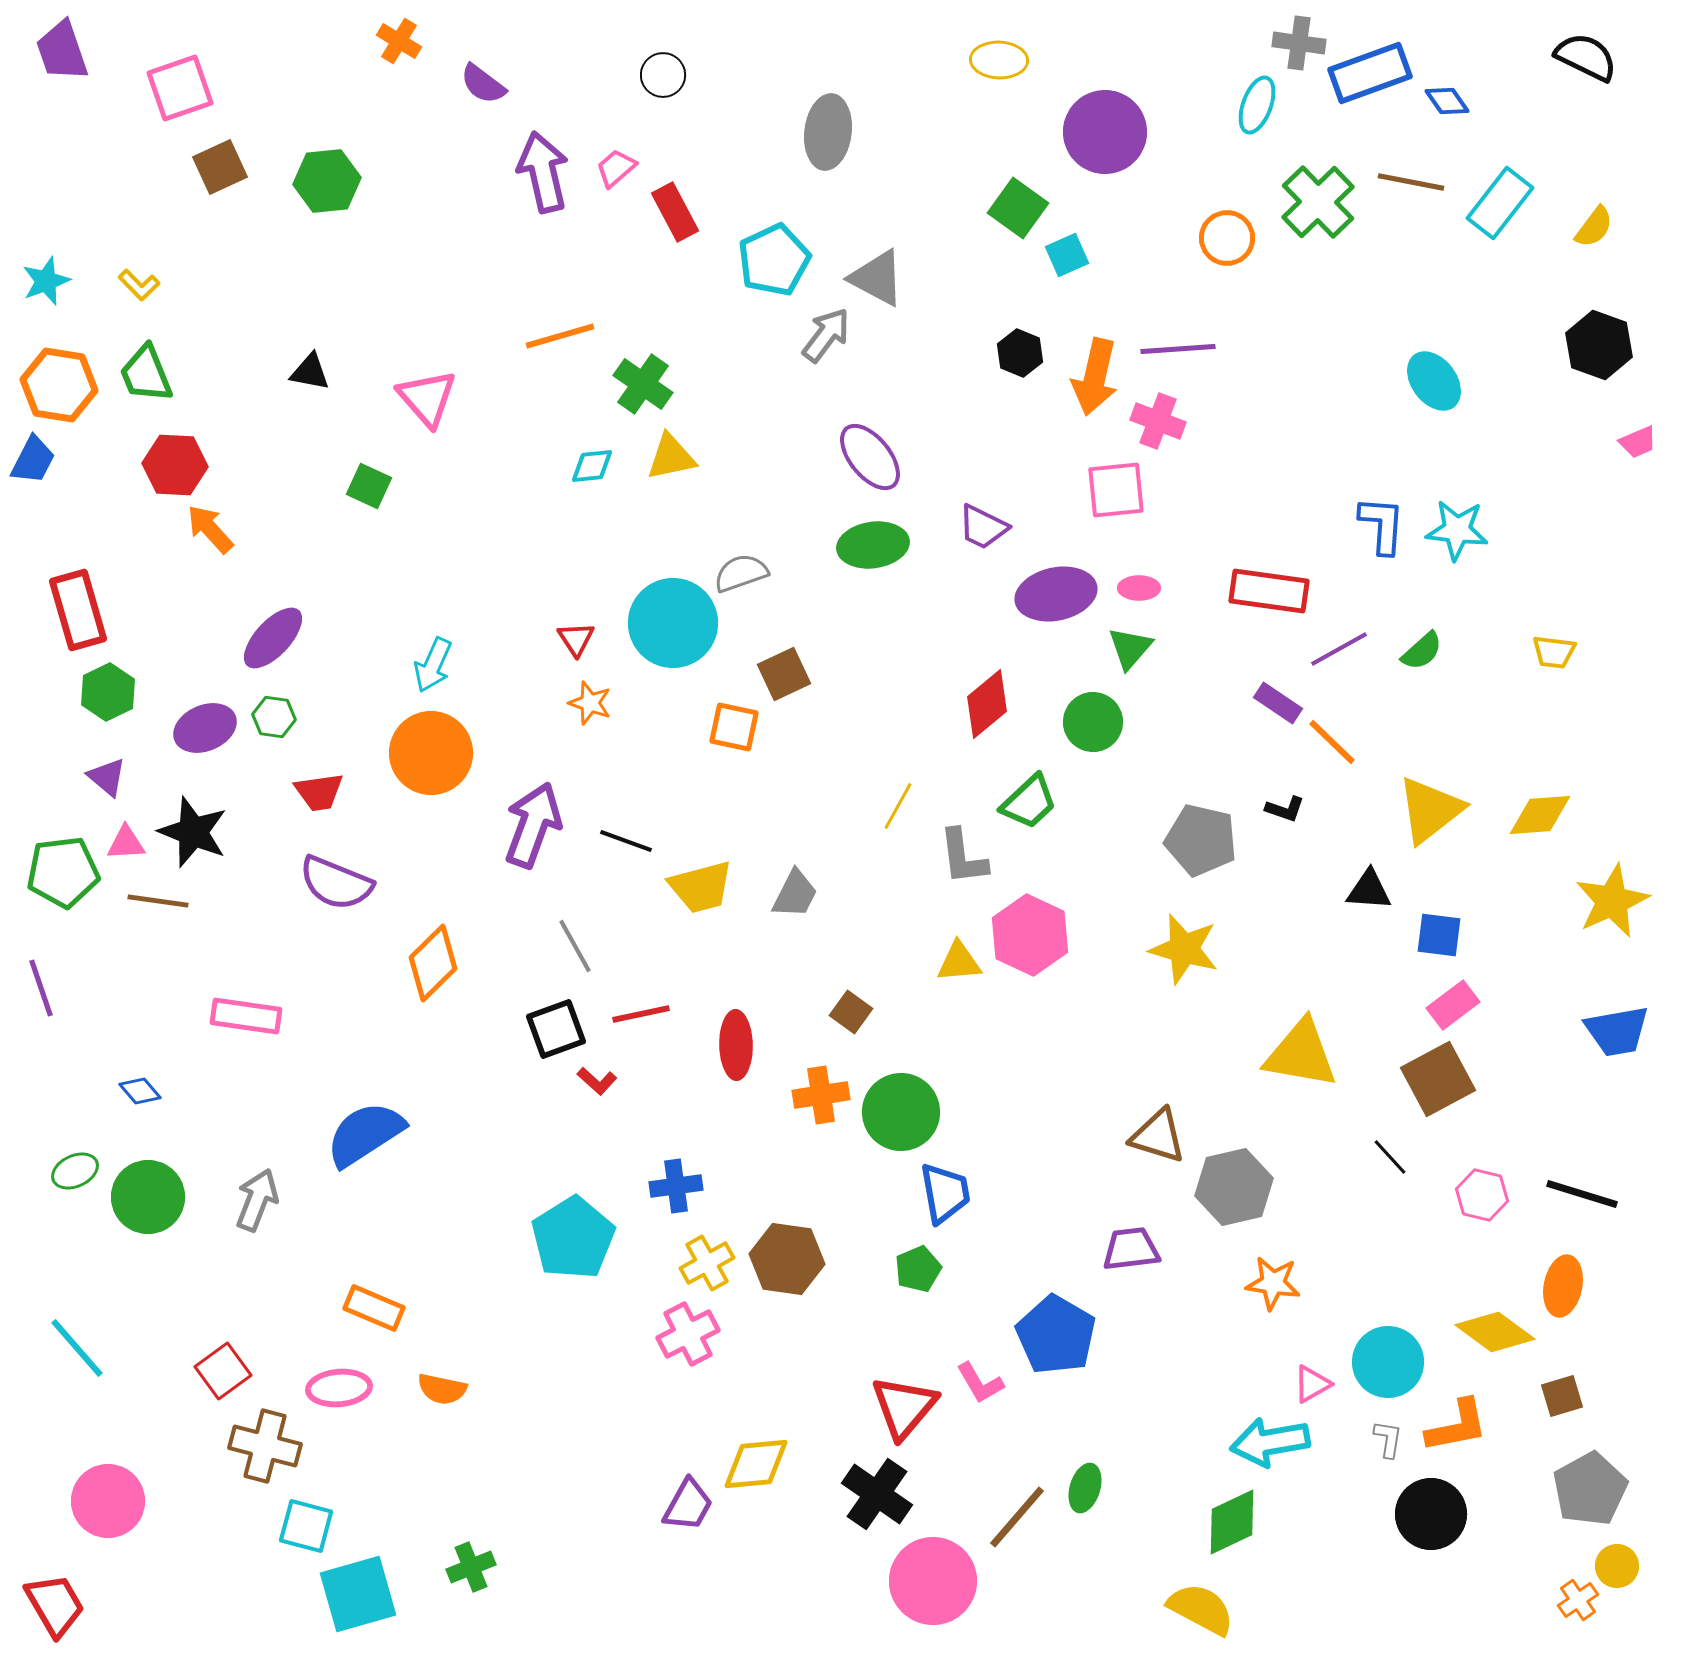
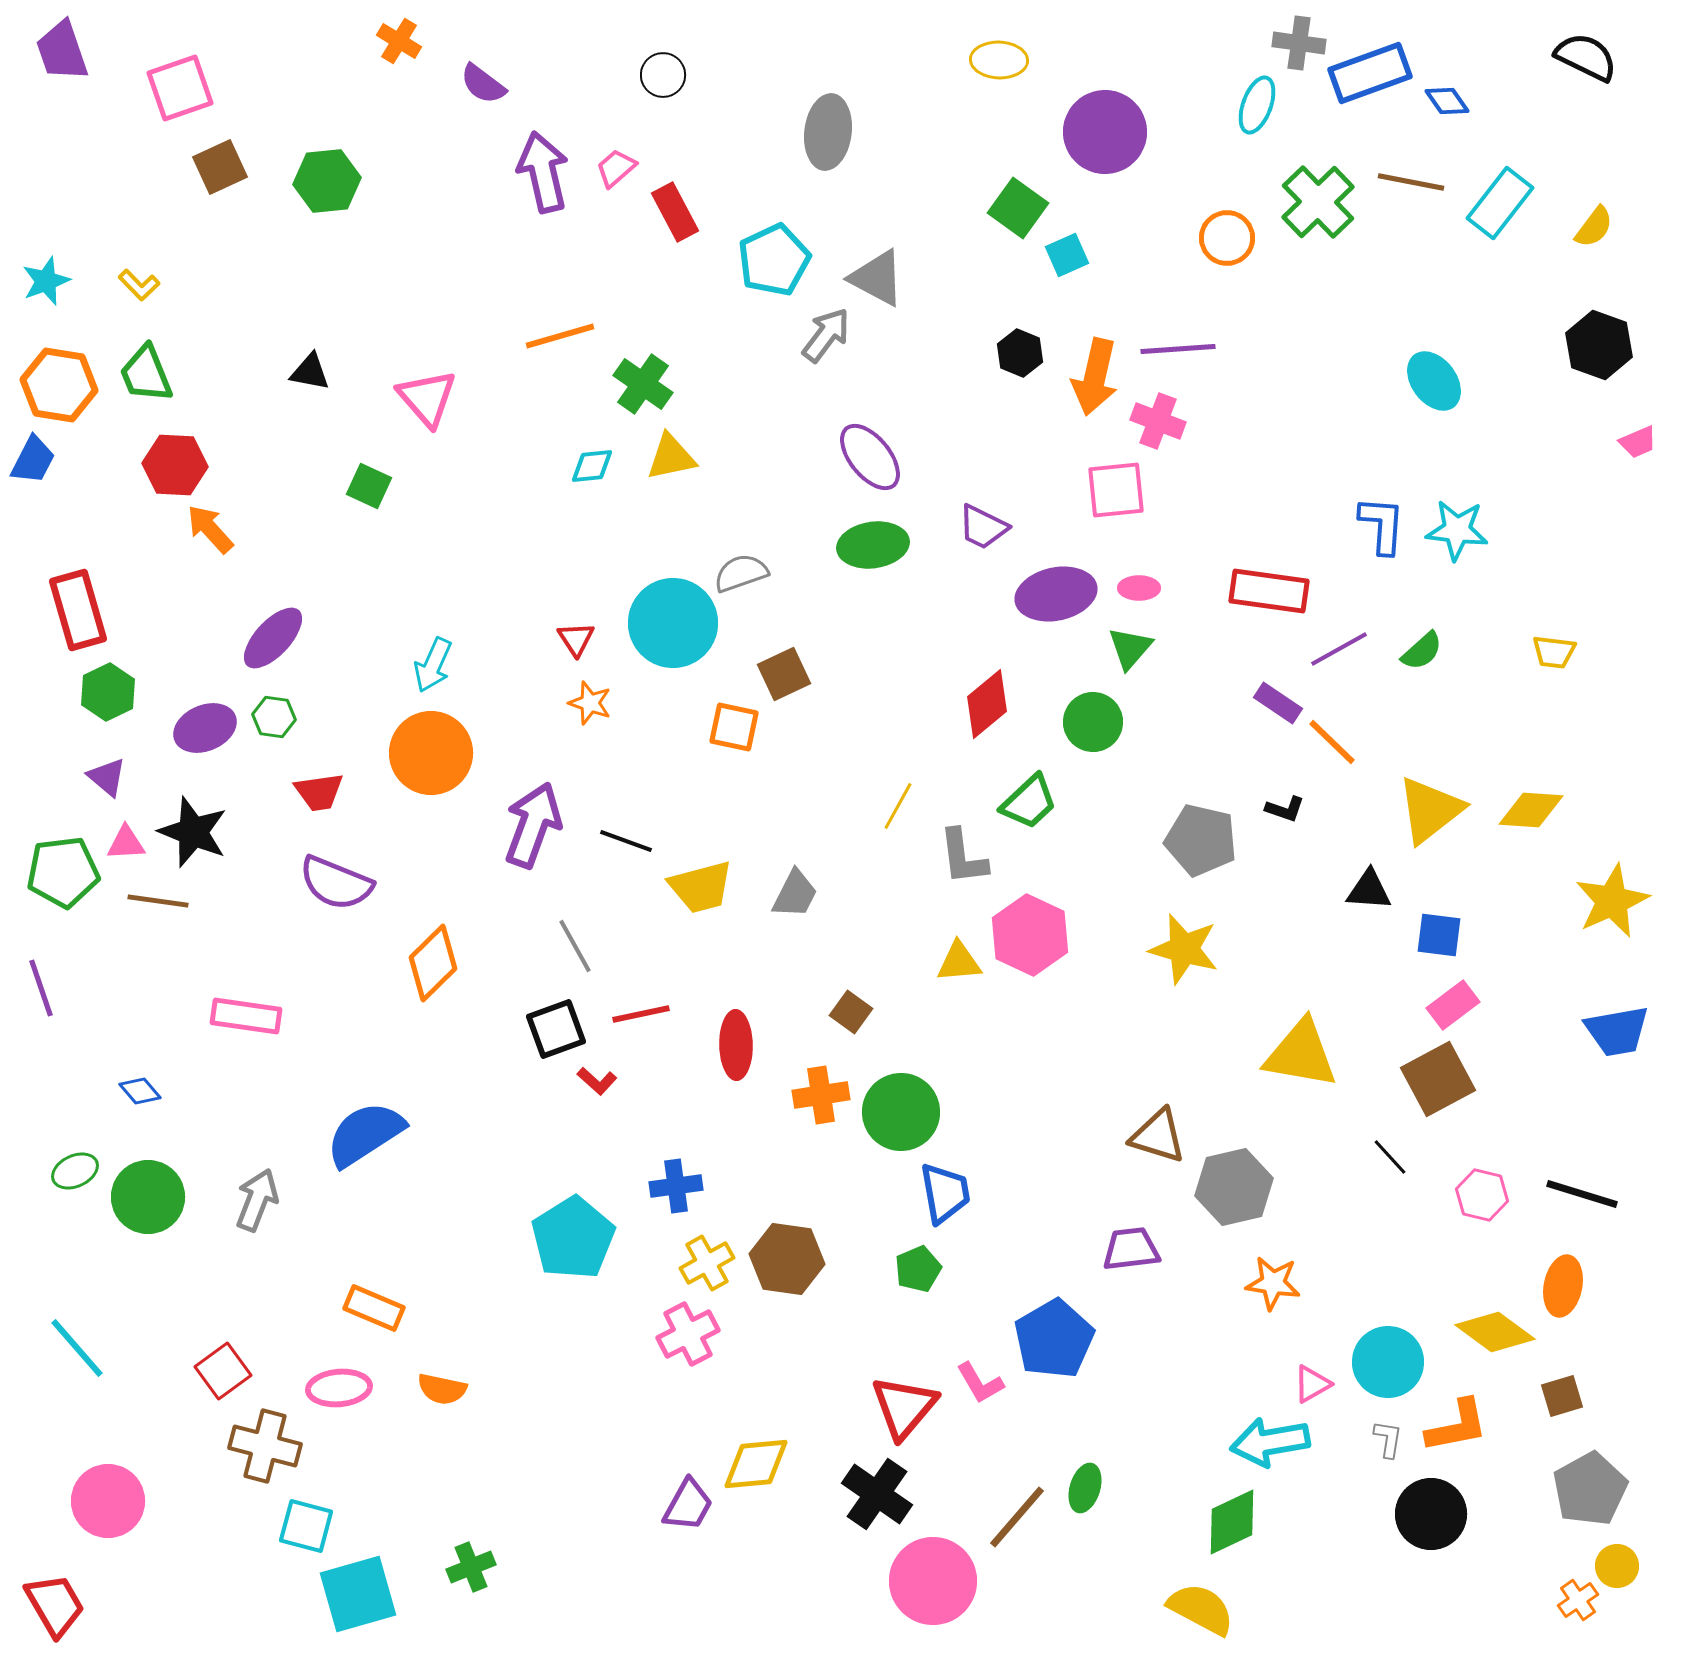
yellow diamond at (1540, 815): moved 9 px left, 5 px up; rotated 8 degrees clockwise
blue pentagon at (1056, 1335): moved 2 px left, 4 px down; rotated 12 degrees clockwise
